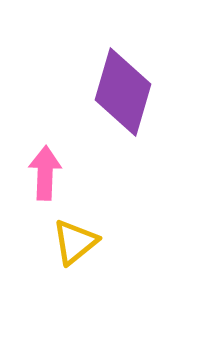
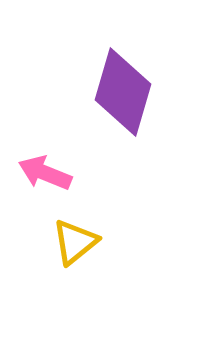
pink arrow: rotated 70 degrees counterclockwise
